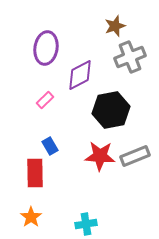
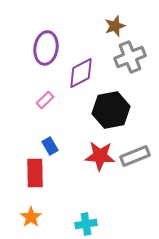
purple diamond: moved 1 px right, 2 px up
